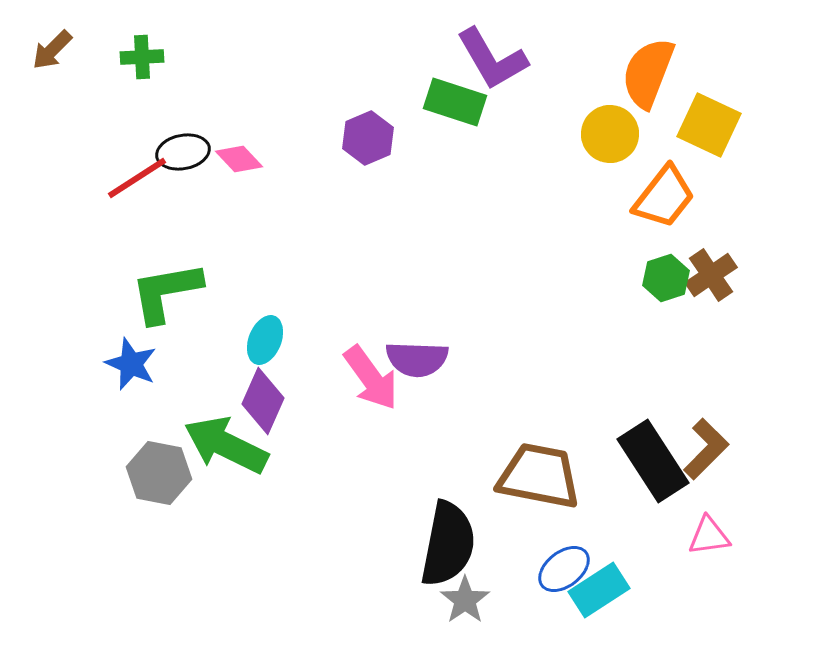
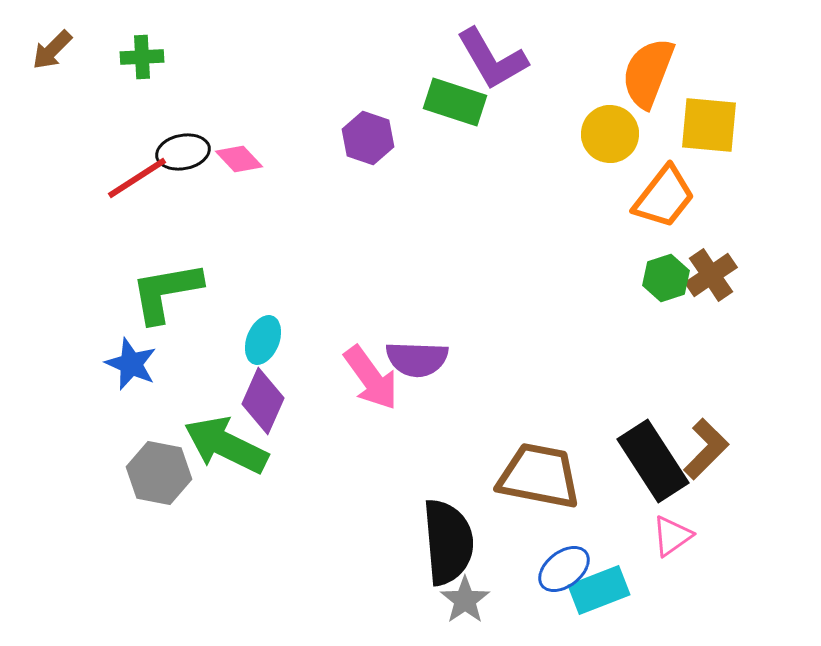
yellow square: rotated 20 degrees counterclockwise
purple hexagon: rotated 18 degrees counterclockwise
cyan ellipse: moved 2 px left
pink triangle: moved 37 px left; rotated 27 degrees counterclockwise
black semicircle: moved 2 px up; rotated 16 degrees counterclockwise
cyan rectangle: rotated 12 degrees clockwise
